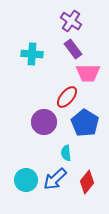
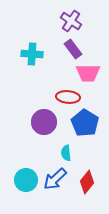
red ellipse: moved 1 px right; rotated 55 degrees clockwise
